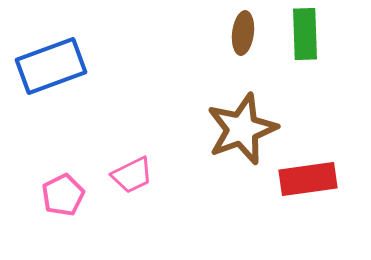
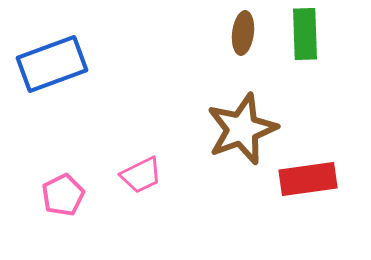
blue rectangle: moved 1 px right, 2 px up
pink trapezoid: moved 9 px right
